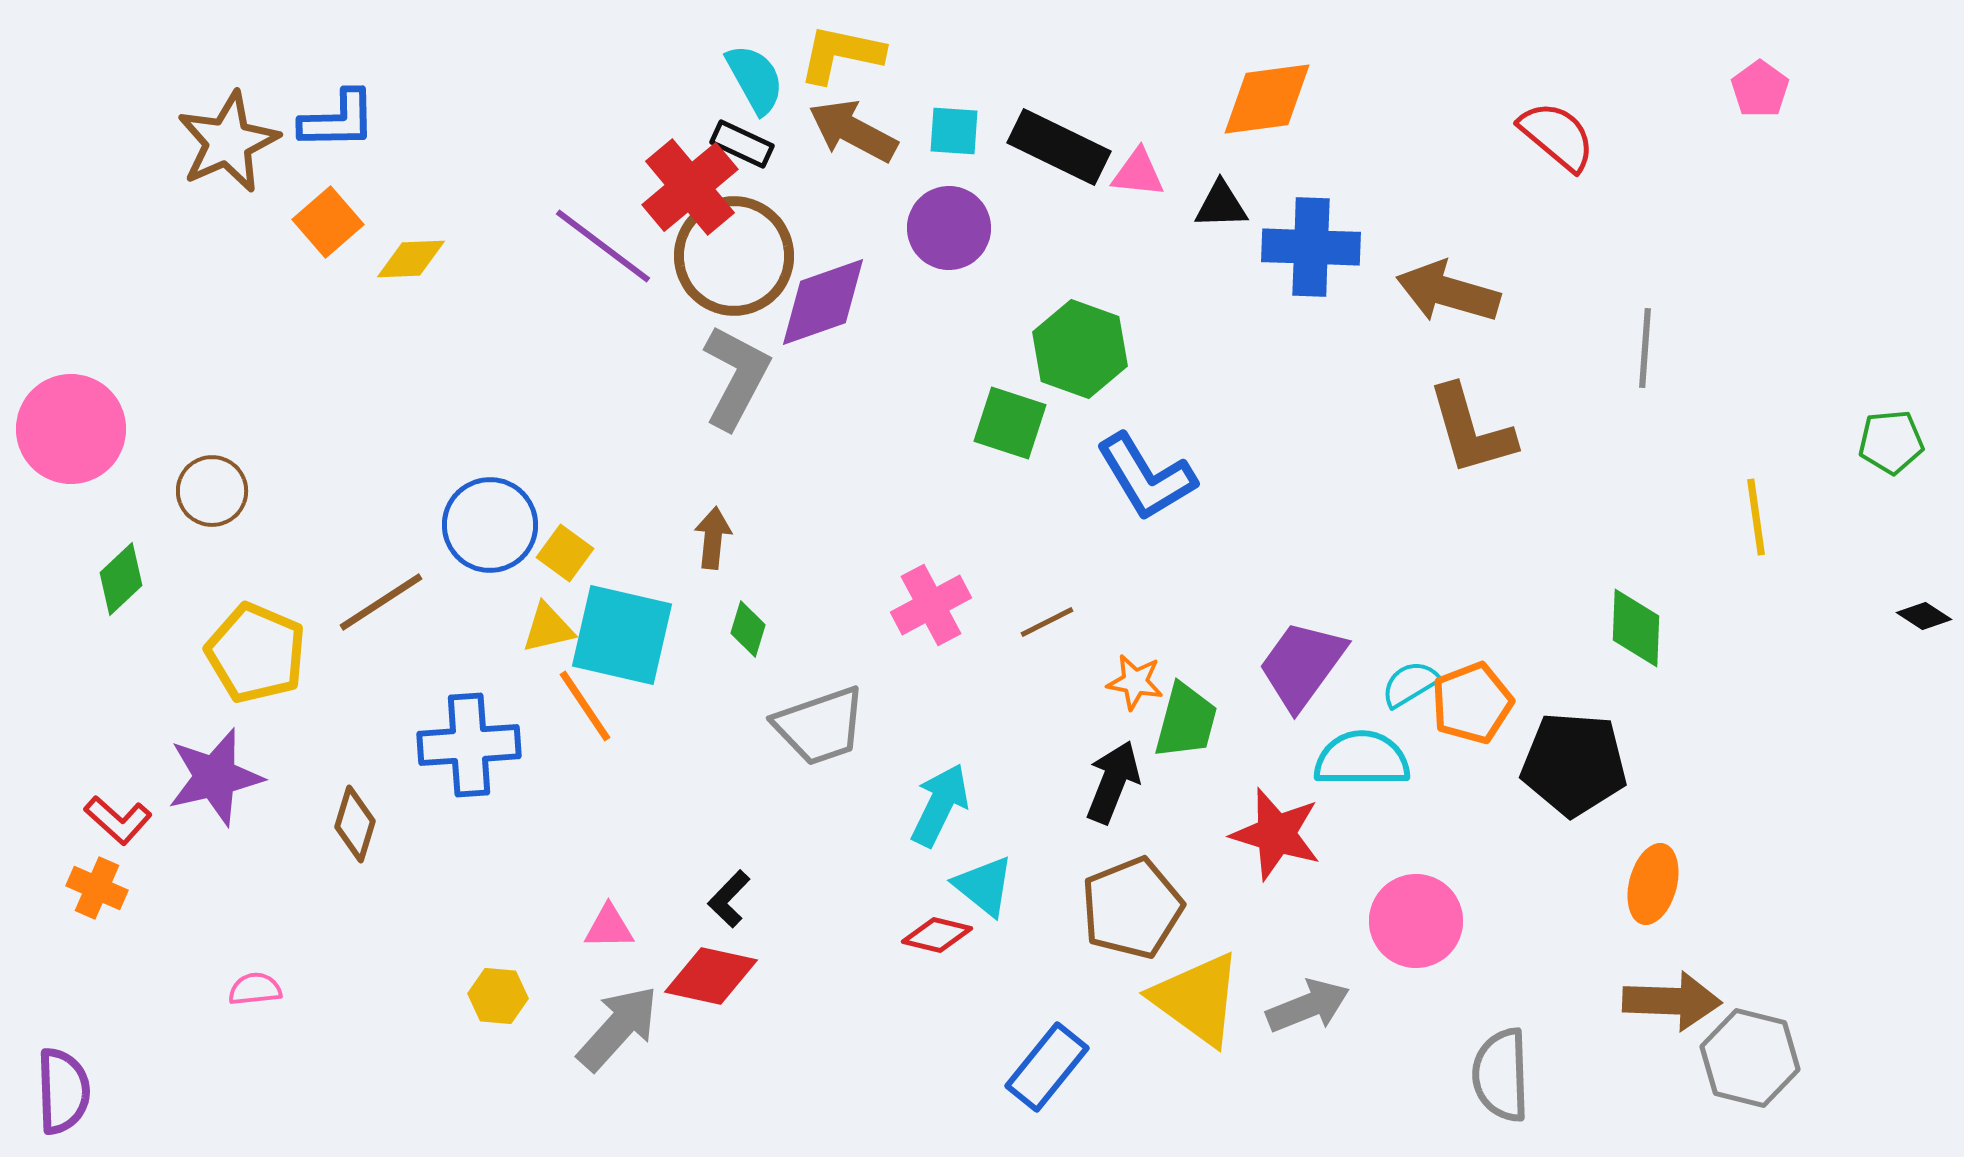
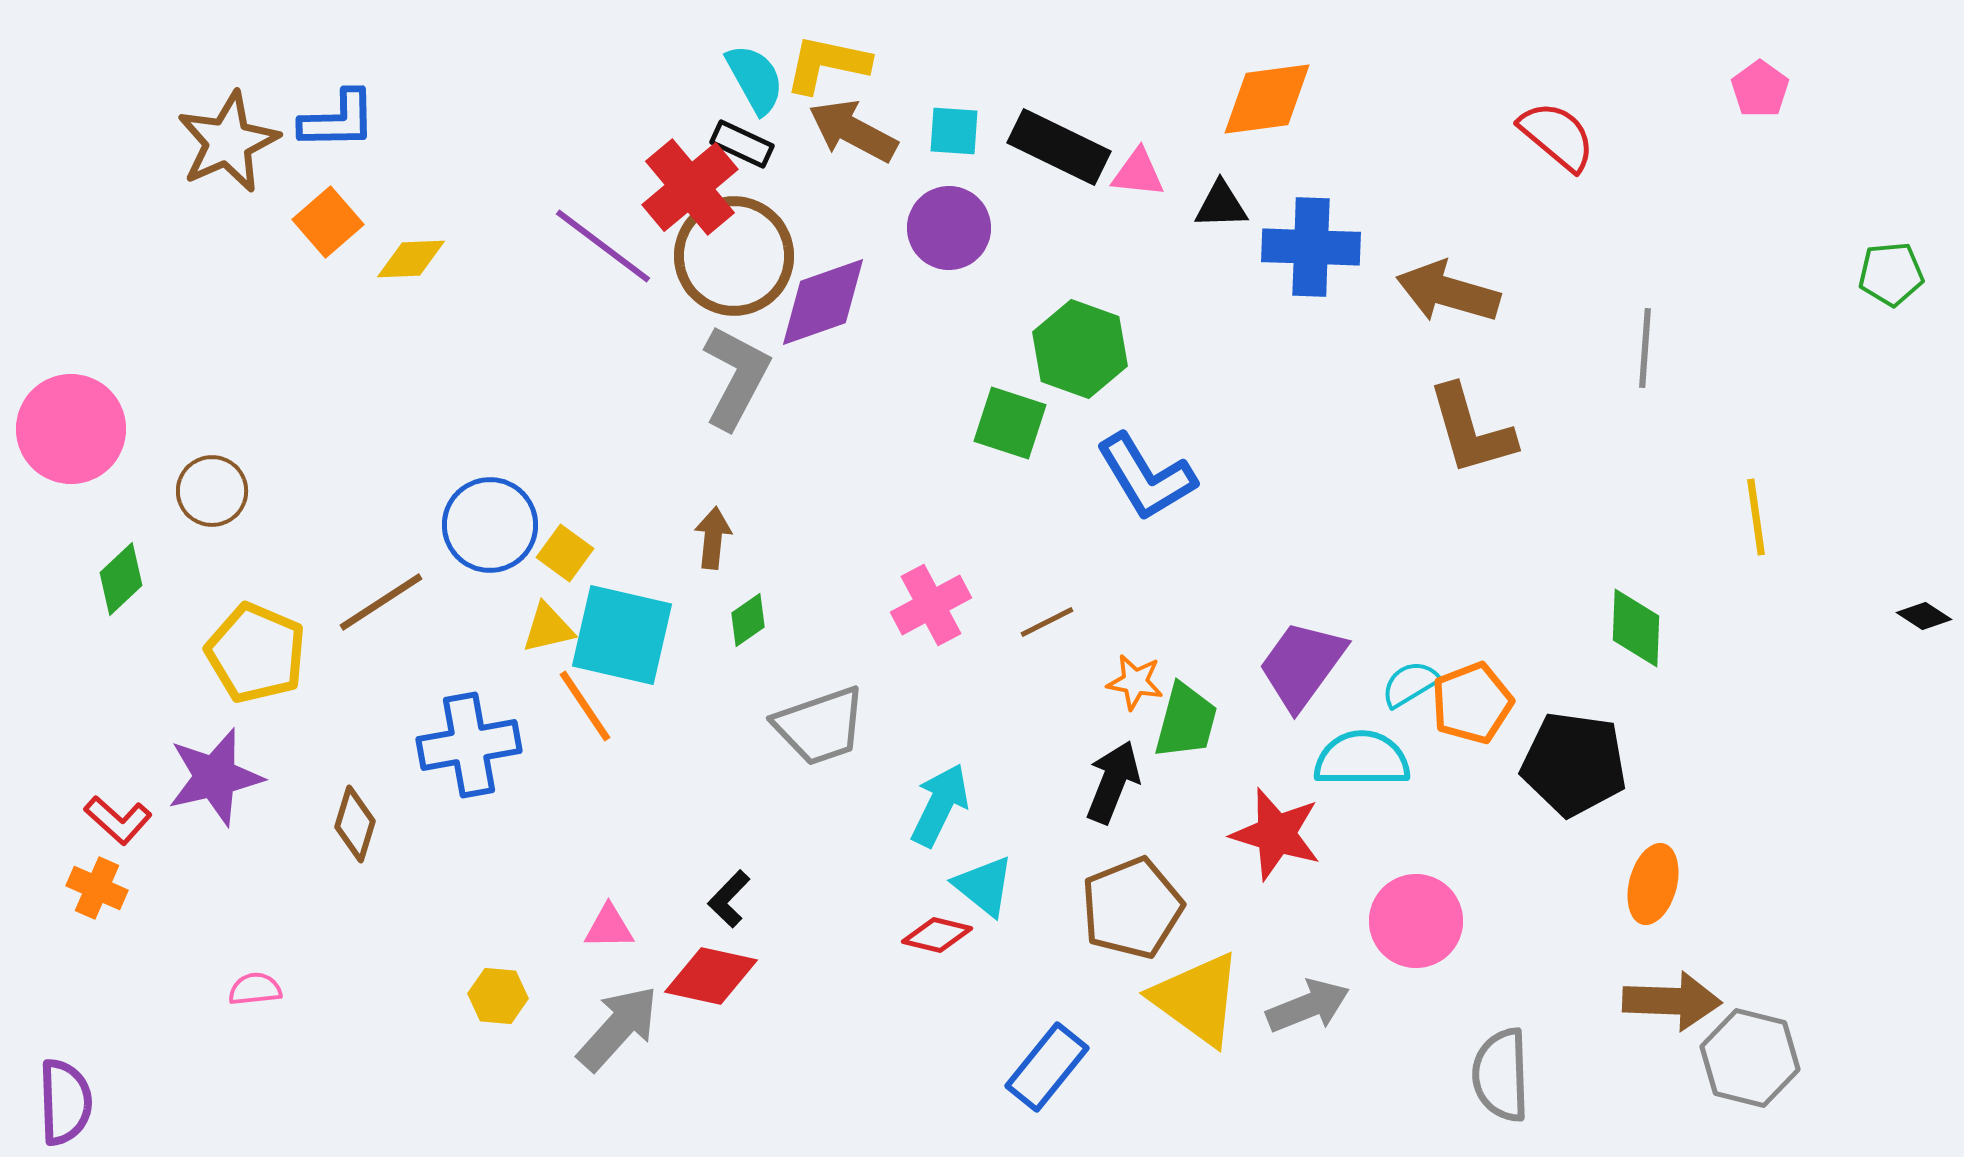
yellow L-shape at (841, 54): moved 14 px left, 10 px down
green pentagon at (1891, 442): moved 168 px up
green diamond at (748, 629): moved 9 px up; rotated 38 degrees clockwise
blue cross at (469, 745): rotated 6 degrees counterclockwise
black pentagon at (1574, 764): rotated 4 degrees clockwise
purple semicircle at (63, 1091): moved 2 px right, 11 px down
